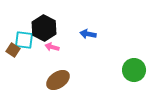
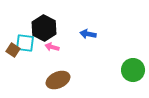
cyan square: moved 1 px right, 3 px down
green circle: moved 1 px left
brown ellipse: rotated 10 degrees clockwise
